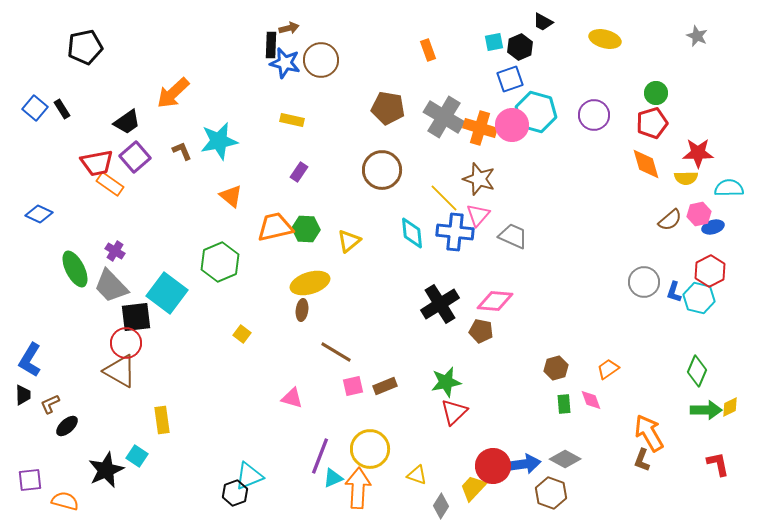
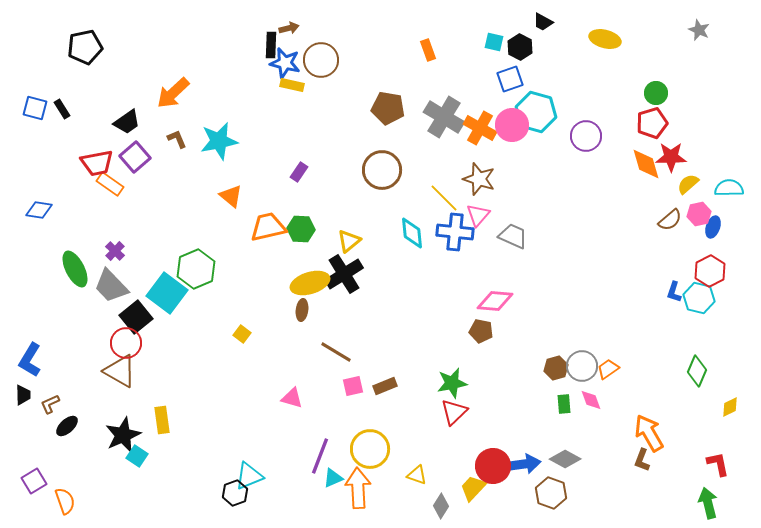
gray star at (697, 36): moved 2 px right, 6 px up
cyan square at (494, 42): rotated 24 degrees clockwise
black hexagon at (520, 47): rotated 10 degrees counterclockwise
blue square at (35, 108): rotated 25 degrees counterclockwise
purple circle at (594, 115): moved 8 px left, 21 px down
yellow rectangle at (292, 120): moved 35 px up
orange cross at (480, 128): rotated 12 degrees clockwise
brown L-shape at (182, 151): moved 5 px left, 12 px up
red star at (698, 153): moved 27 px left, 4 px down
yellow semicircle at (686, 178): moved 2 px right, 6 px down; rotated 140 degrees clockwise
blue diamond at (39, 214): moved 4 px up; rotated 16 degrees counterclockwise
orange trapezoid at (275, 227): moved 7 px left
blue ellipse at (713, 227): rotated 55 degrees counterclockwise
green hexagon at (306, 229): moved 5 px left
purple cross at (115, 251): rotated 12 degrees clockwise
green hexagon at (220, 262): moved 24 px left, 7 px down
gray circle at (644, 282): moved 62 px left, 84 px down
black cross at (440, 304): moved 96 px left, 30 px up
black square at (136, 317): rotated 32 degrees counterclockwise
green star at (446, 382): moved 6 px right, 1 px down
green arrow at (706, 410): moved 2 px right, 93 px down; rotated 104 degrees counterclockwise
black star at (106, 470): moved 17 px right, 35 px up
purple square at (30, 480): moved 4 px right, 1 px down; rotated 25 degrees counterclockwise
orange arrow at (358, 488): rotated 6 degrees counterclockwise
orange semicircle at (65, 501): rotated 56 degrees clockwise
